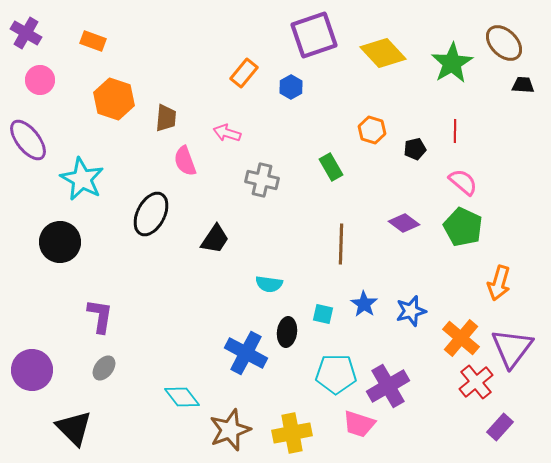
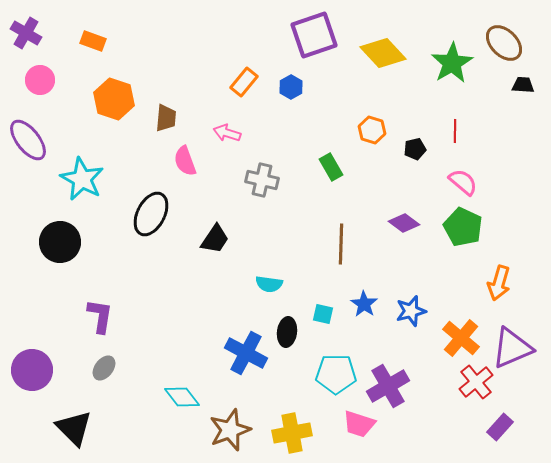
orange rectangle at (244, 73): moved 9 px down
purple triangle at (512, 348): rotated 30 degrees clockwise
